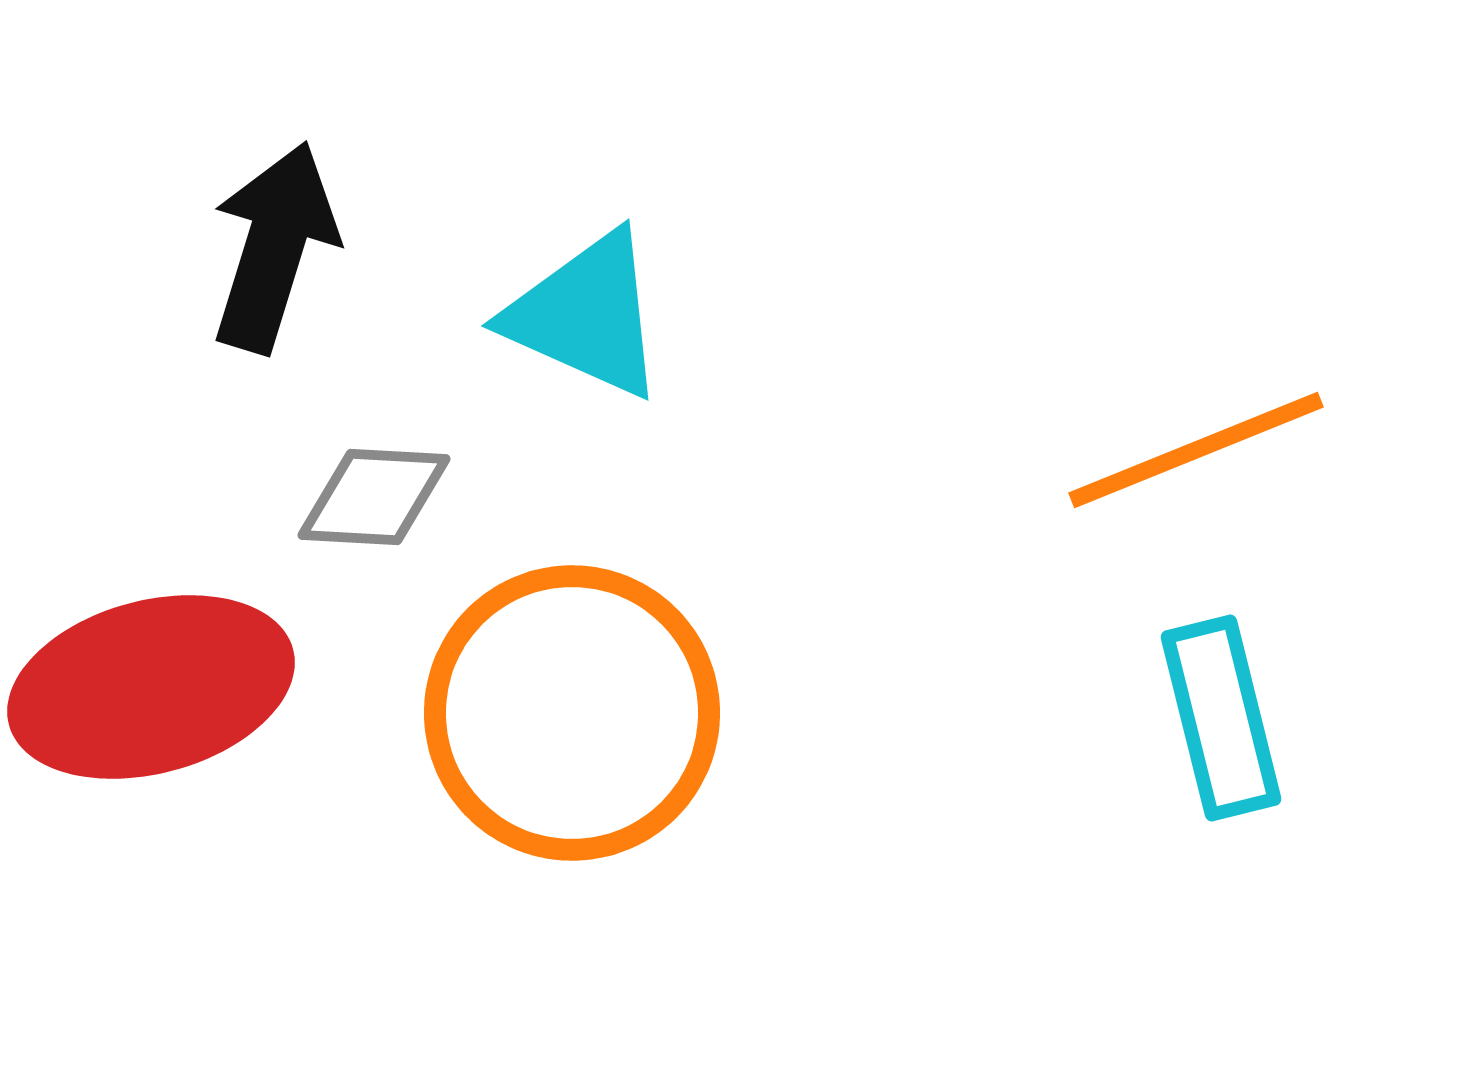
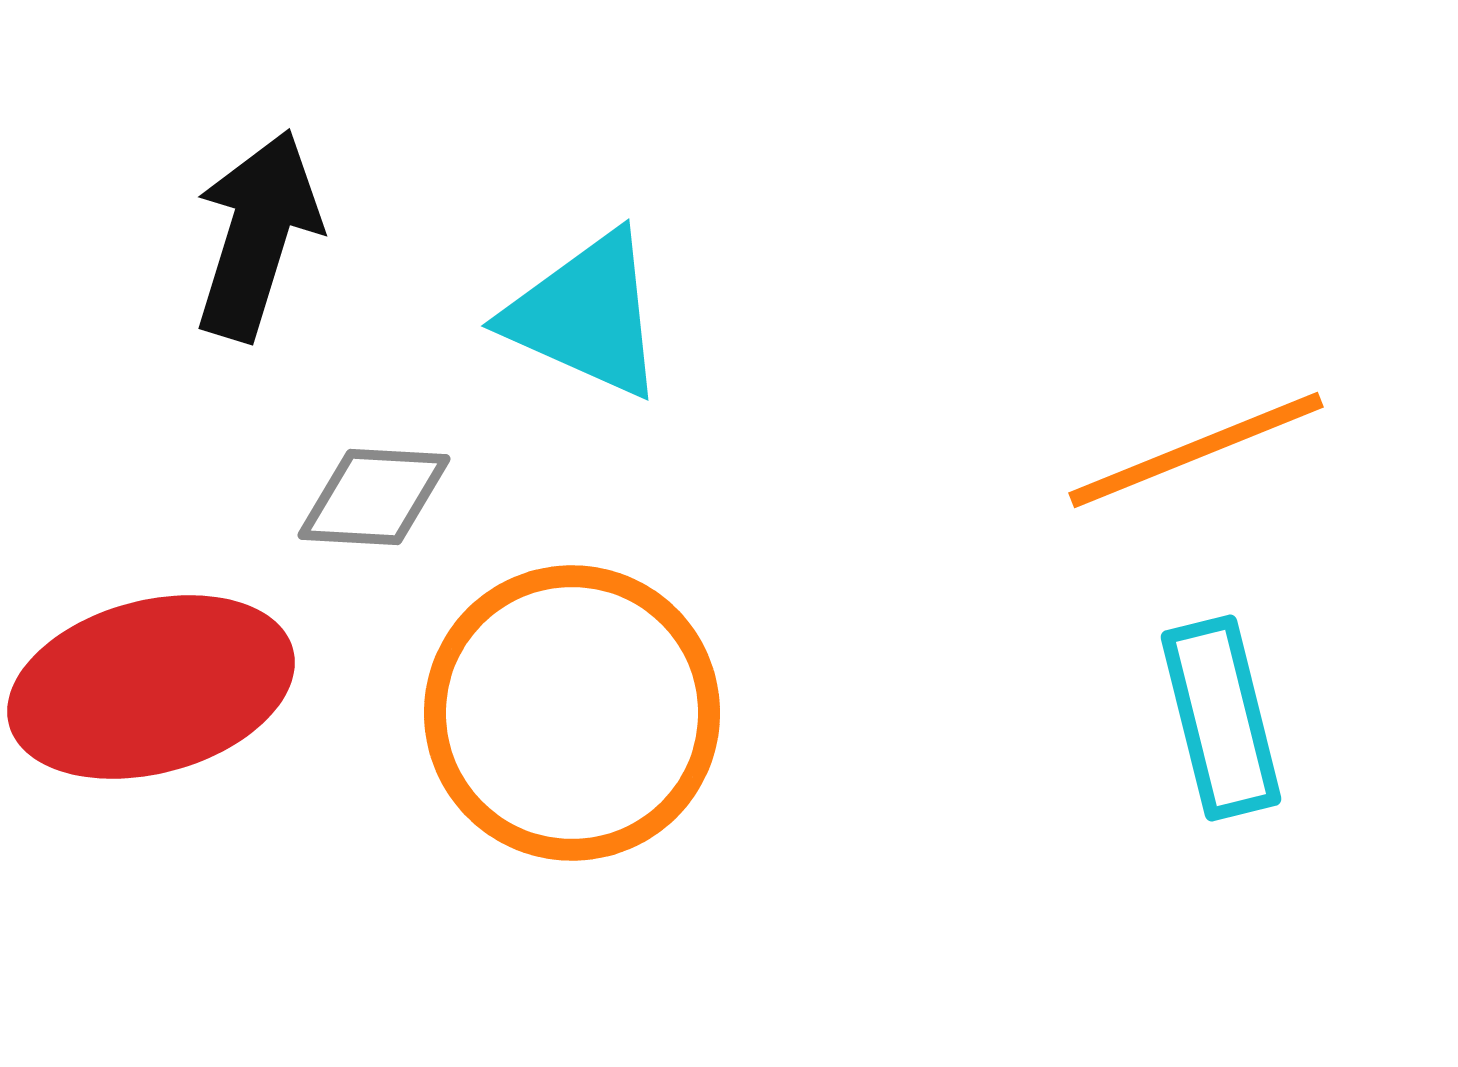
black arrow: moved 17 px left, 12 px up
